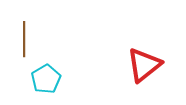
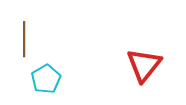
red triangle: rotated 12 degrees counterclockwise
